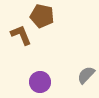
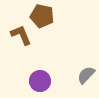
purple circle: moved 1 px up
